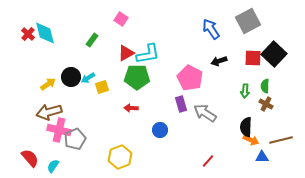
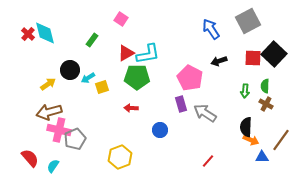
black circle: moved 1 px left, 7 px up
brown line: rotated 40 degrees counterclockwise
